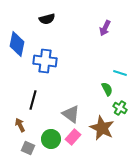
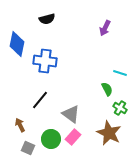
black line: moved 7 px right; rotated 24 degrees clockwise
brown star: moved 7 px right, 5 px down
